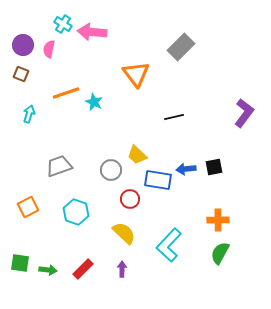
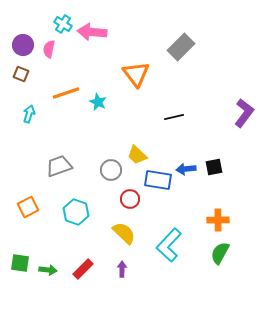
cyan star: moved 4 px right
